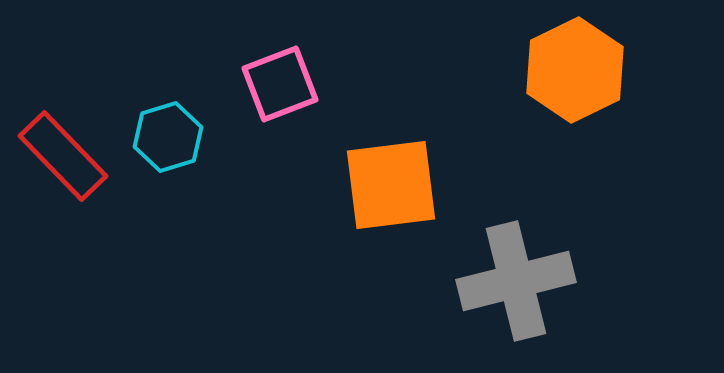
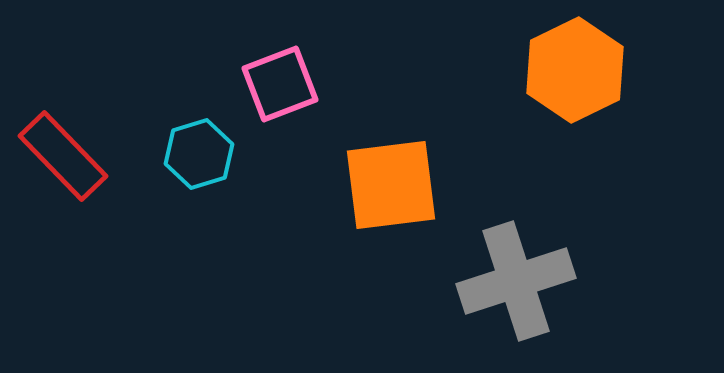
cyan hexagon: moved 31 px right, 17 px down
gray cross: rotated 4 degrees counterclockwise
